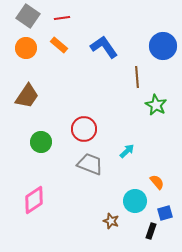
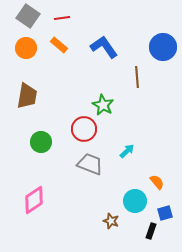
blue circle: moved 1 px down
brown trapezoid: rotated 24 degrees counterclockwise
green star: moved 53 px left
